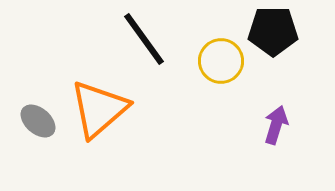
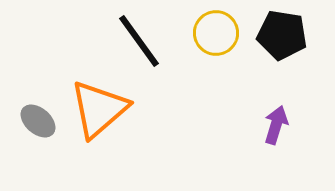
black pentagon: moved 9 px right, 4 px down; rotated 9 degrees clockwise
black line: moved 5 px left, 2 px down
yellow circle: moved 5 px left, 28 px up
